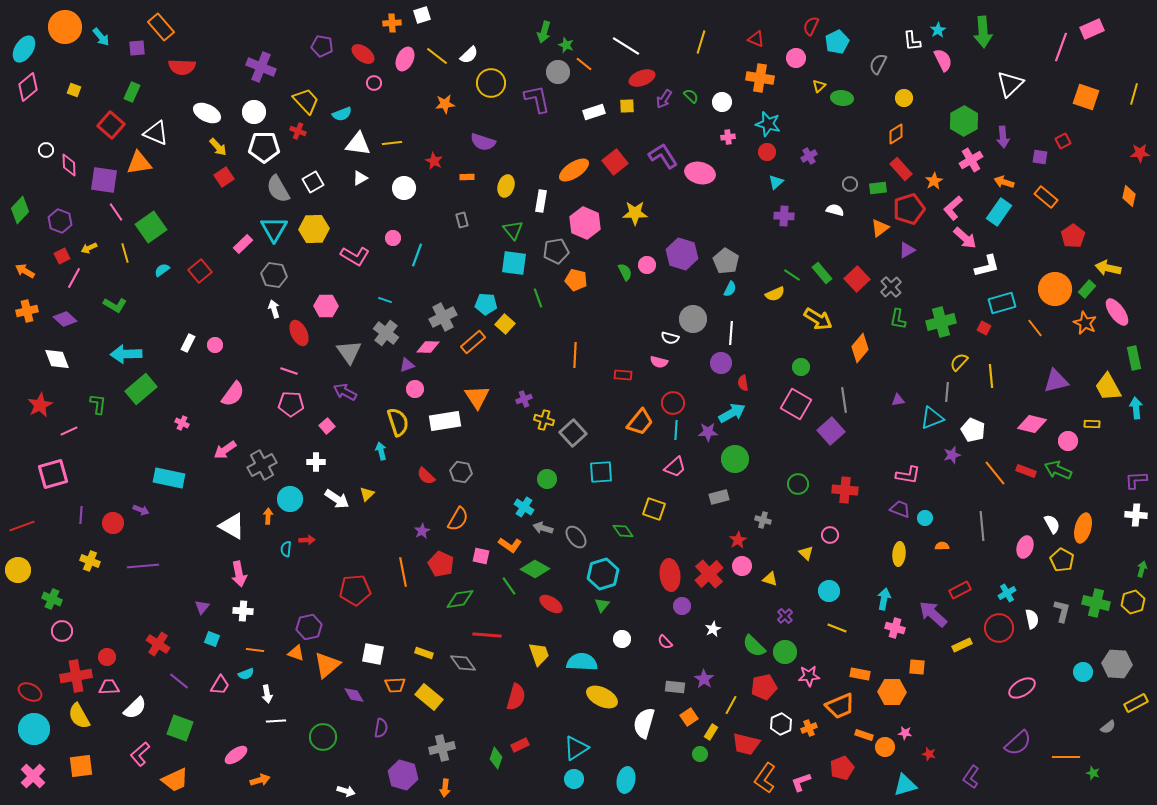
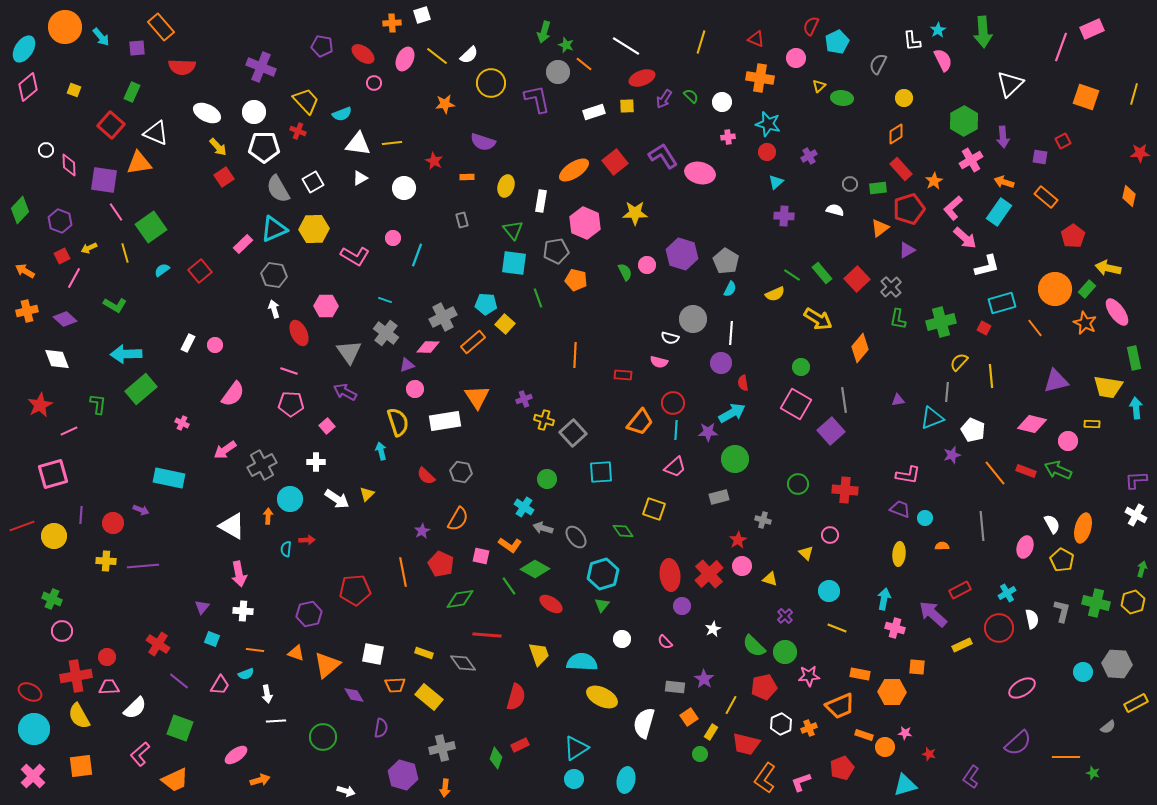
cyan triangle at (274, 229): rotated 36 degrees clockwise
yellow trapezoid at (1108, 387): rotated 52 degrees counterclockwise
white cross at (1136, 515): rotated 25 degrees clockwise
yellow cross at (90, 561): moved 16 px right; rotated 18 degrees counterclockwise
yellow circle at (18, 570): moved 36 px right, 34 px up
purple hexagon at (309, 627): moved 13 px up
